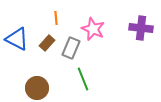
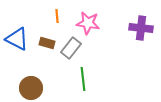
orange line: moved 1 px right, 2 px up
pink star: moved 5 px left, 6 px up; rotated 15 degrees counterclockwise
brown rectangle: rotated 63 degrees clockwise
gray rectangle: rotated 15 degrees clockwise
green line: rotated 15 degrees clockwise
brown circle: moved 6 px left
